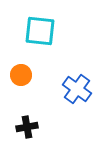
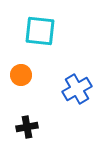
blue cross: rotated 24 degrees clockwise
